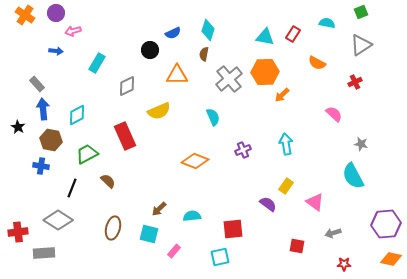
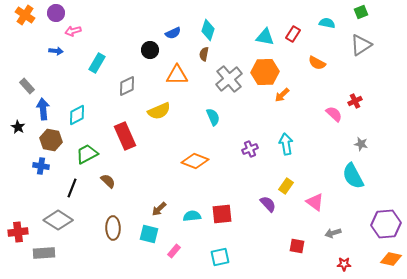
red cross at (355, 82): moved 19 px down
gray rectangle at (37, 84): moved 10 px left, 2 px down
purple cross at (243, 150): moved 7 px right, 1 px up
purple semicircle at (268, 204): rotated 12 degrees clockwise
brown ellipse at (113, 228): rotated 15 degrees counterclockwise
red square at (233, 229): moved 11 px left, 15 px up
